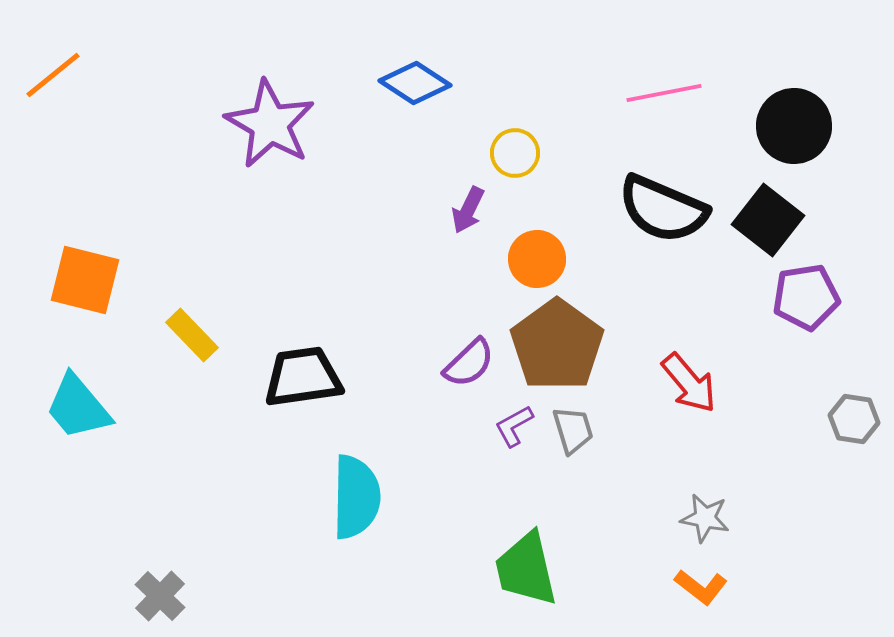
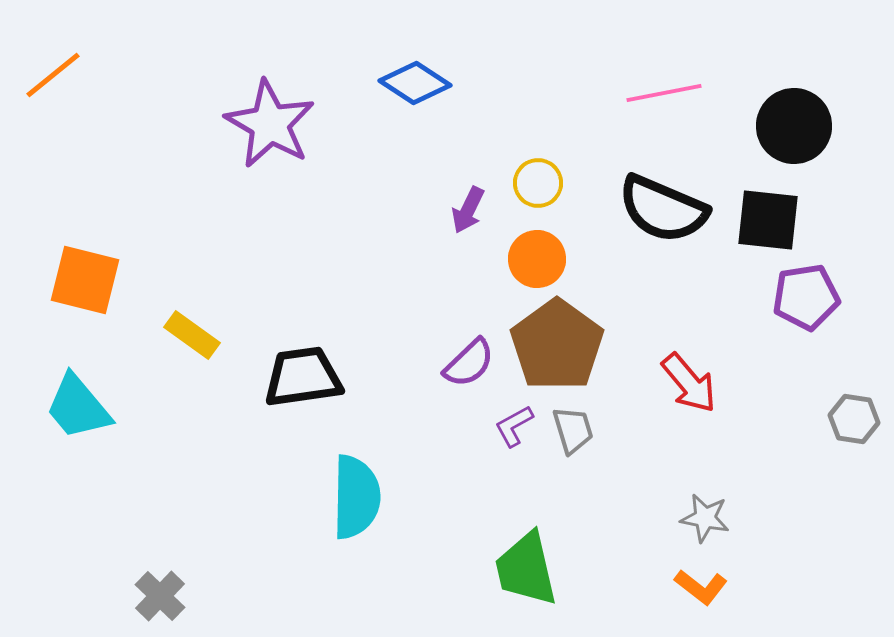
yellow circle: moved 23 px right, 30 px down
black square: rotated 32 degrees counterclockwise
yellow rectangle: rotated 10 degrees counterclockwise
